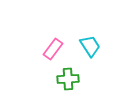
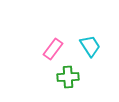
green cross: moved 2 px up
